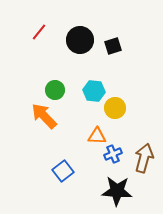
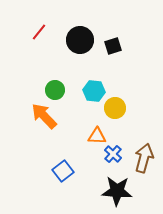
blue cross: rotated 24 degrees counterclockwise
